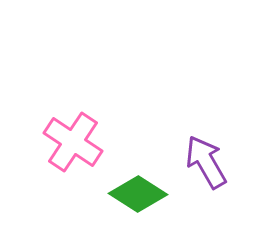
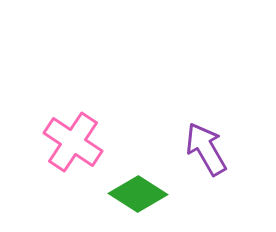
purple arrow: moved 13 px up
